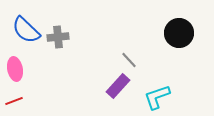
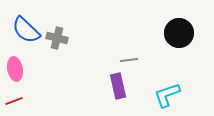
gray cross: moved 1 px left, 1 px down; rotated 20 degrees clockwise
gray line: rotated 54 degrees counterclockwise
purple rectangle: rotated 55 degrees counterclockwise
cyan L-shape: moved 10 px right, 2 px up
